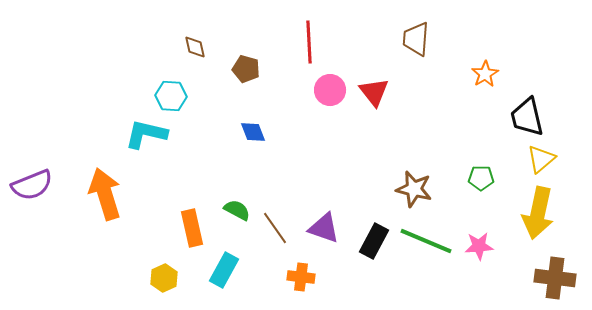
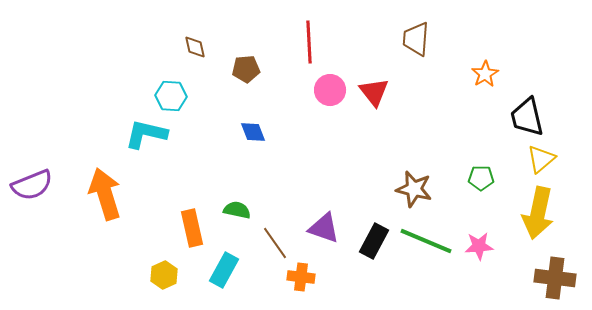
brown pentagon: rotated 20 degrees counterclockwise
green semicircle: rotated 16 degrees counterclockwise
brown line: moved 15 px down
yellow hexagon: moved 3 px up
